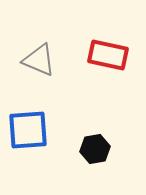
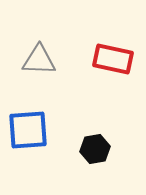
red rectangle: moved 5 px right, 4 px down
gray triangle: rotated 21 degrees counterclockwise
